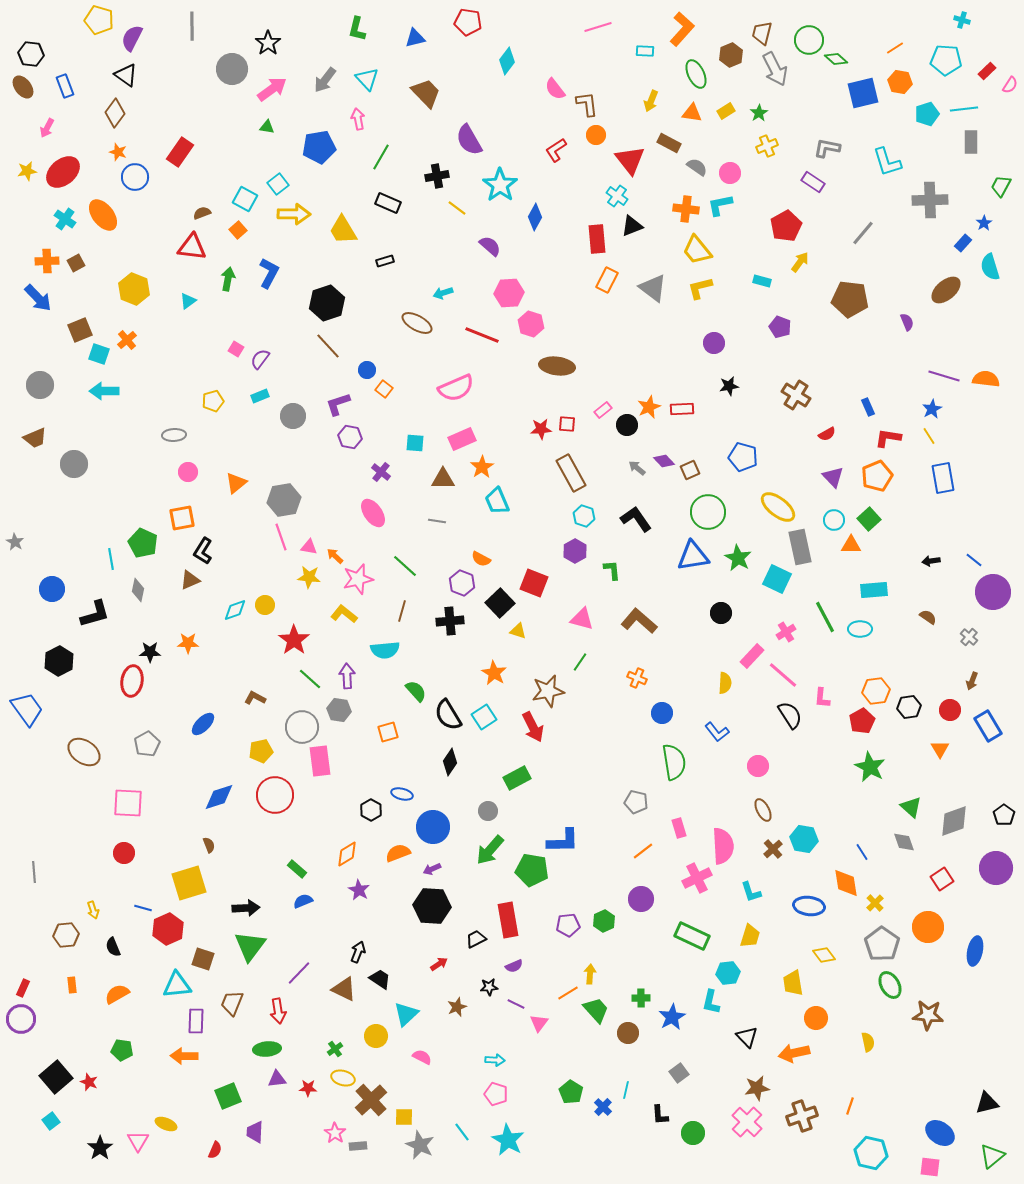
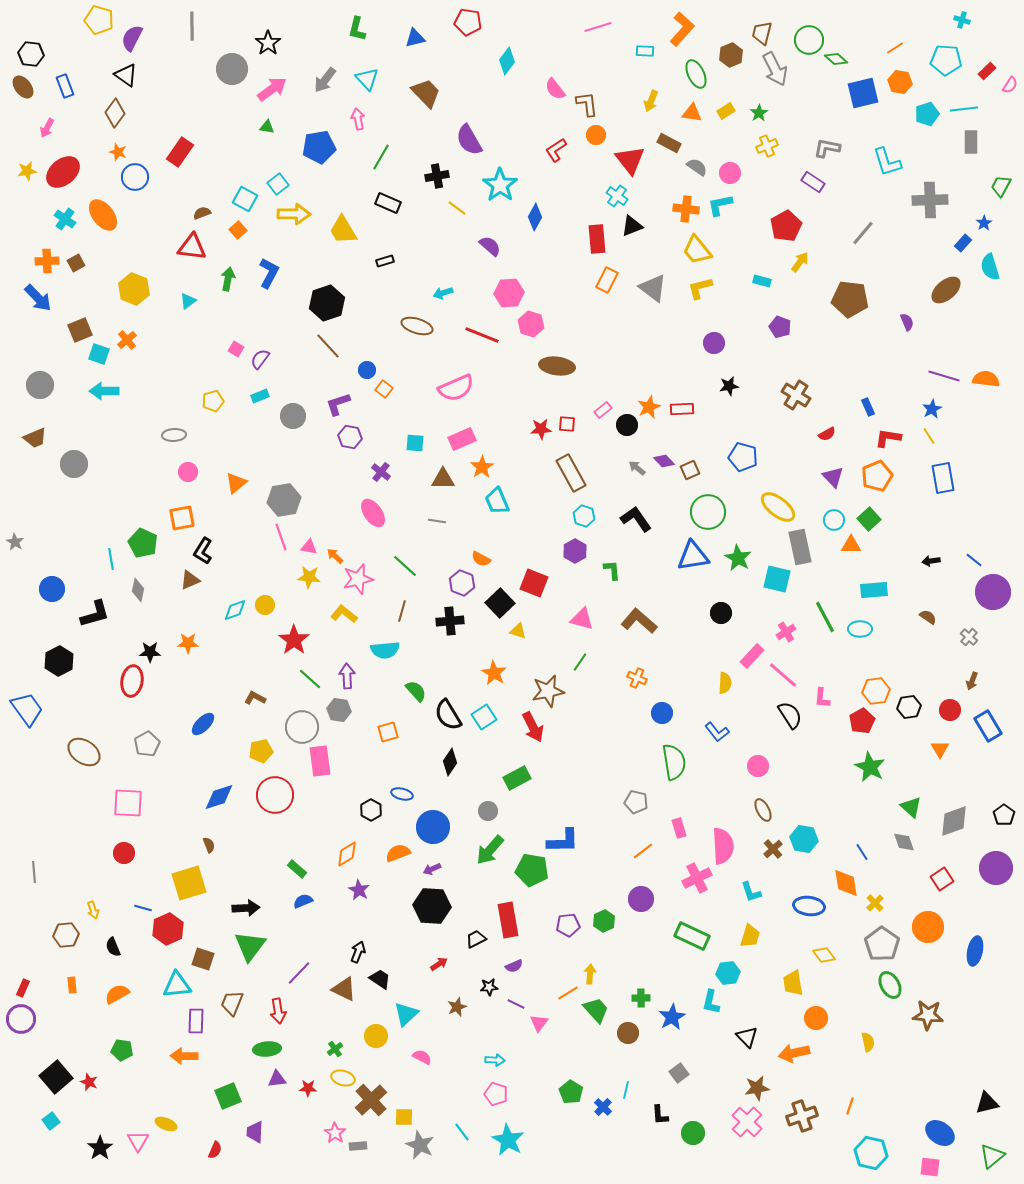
brown ellipse at (417, 323): moved 3 px down; rotated 12 degrees counterclockwise
cyan square at (777, 579): rotated 12 degrees counterclockwise
